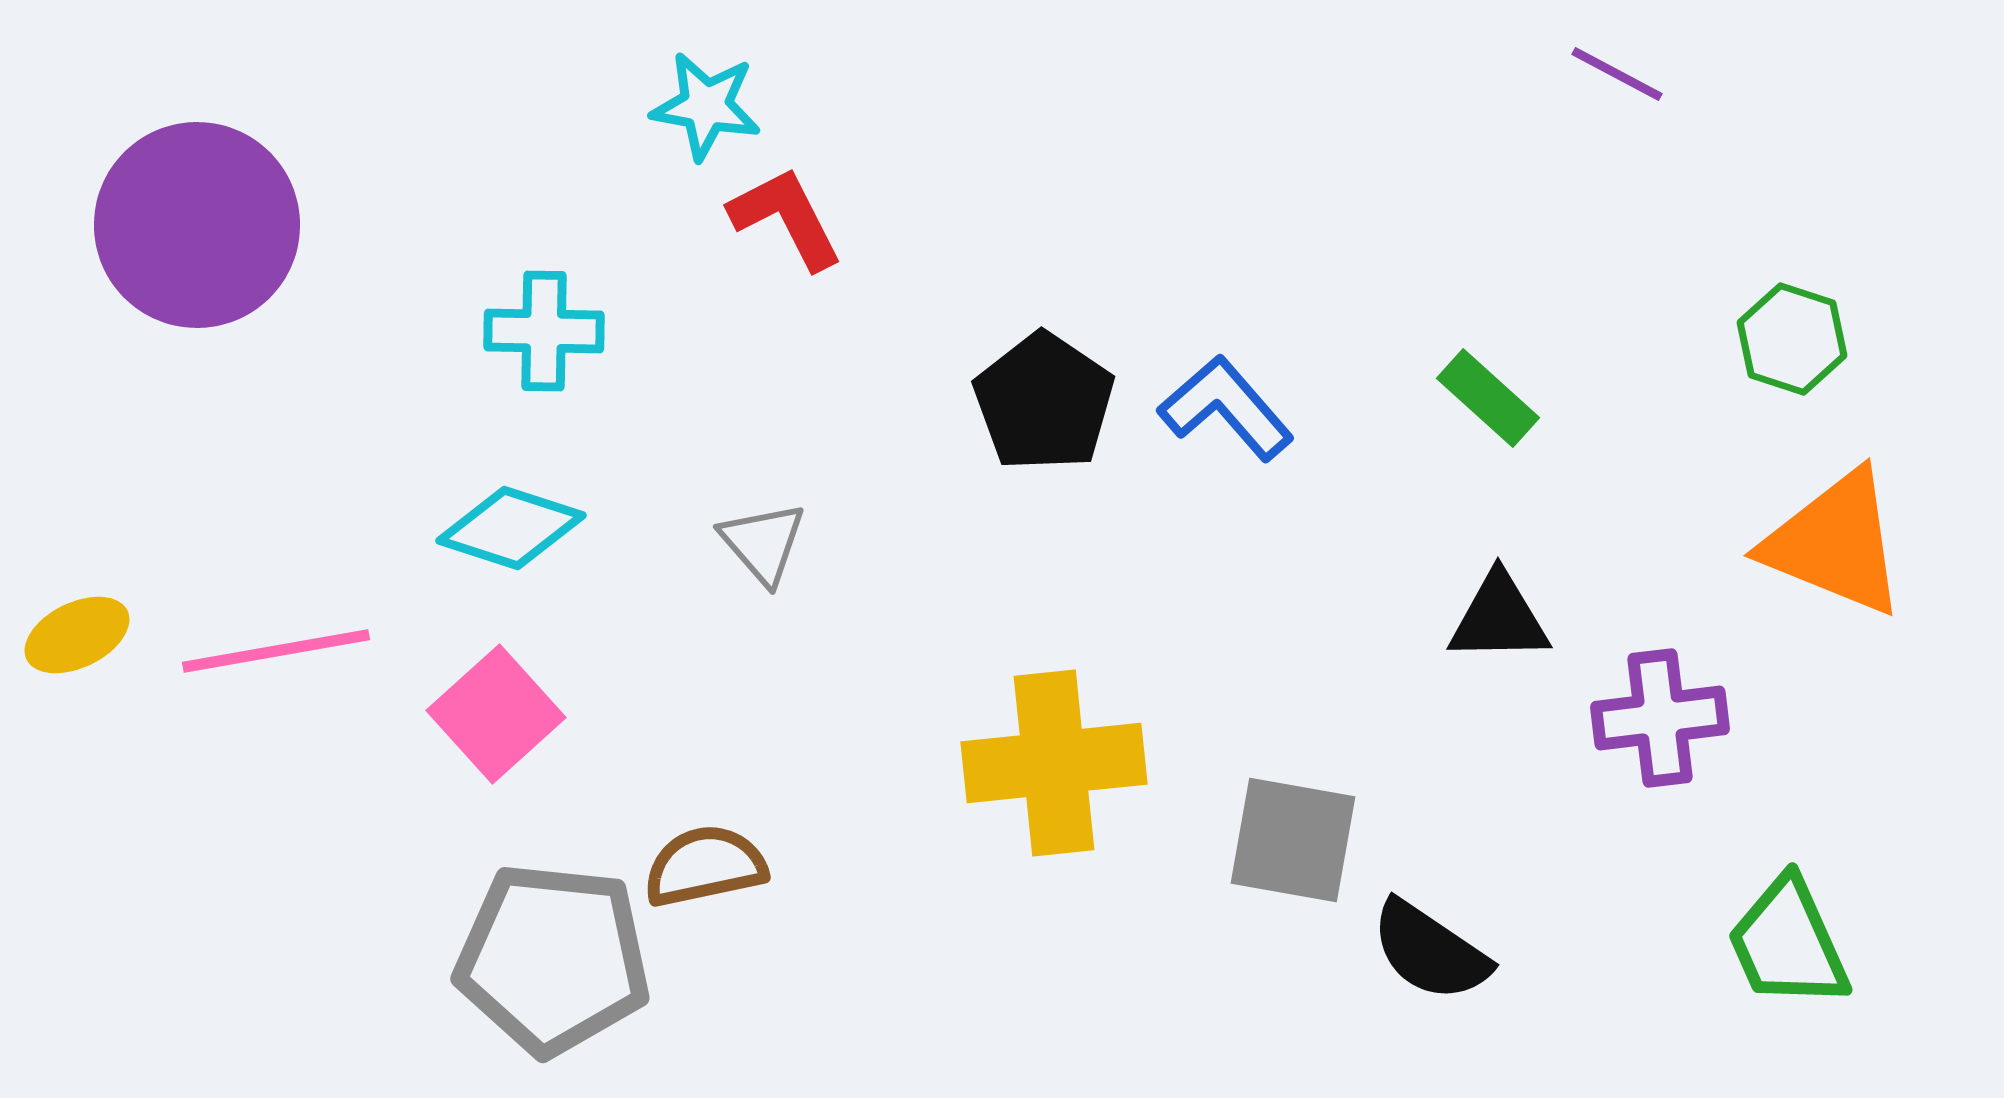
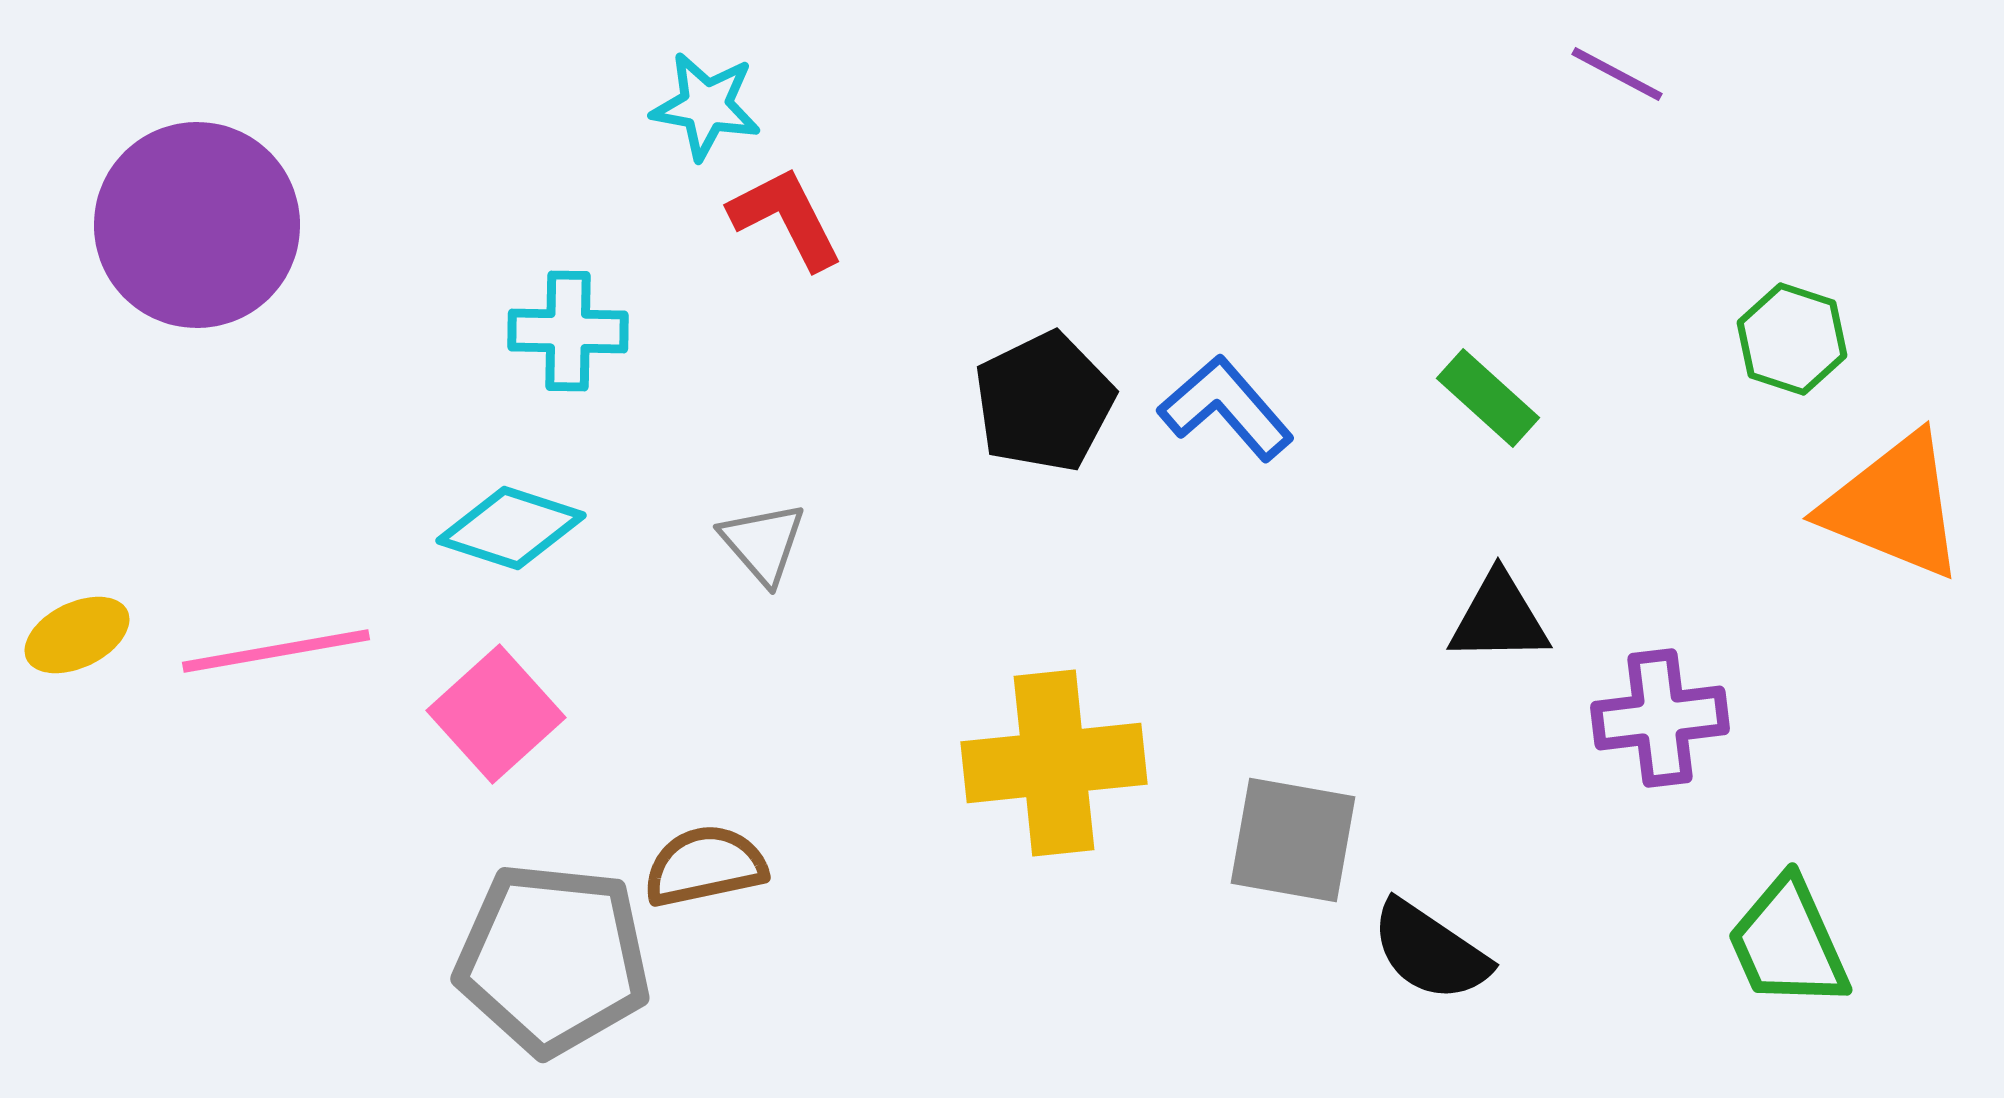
cyan cross: moved 24 px right
black pentagon: rotated 12 degrees clockwise
orange triangle: moved 59 px right, 37 px up
